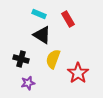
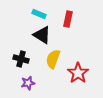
red rectangle: rotated 42 degrees clockwise
